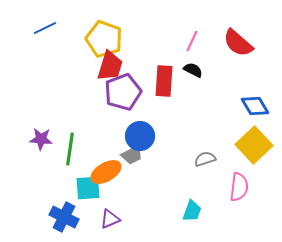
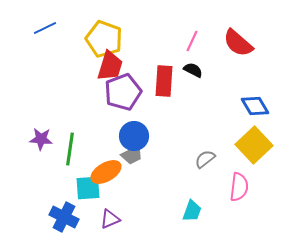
blue circle: moved 6 px left
gray semicircle: rotated 20 degrees counterclockwise
